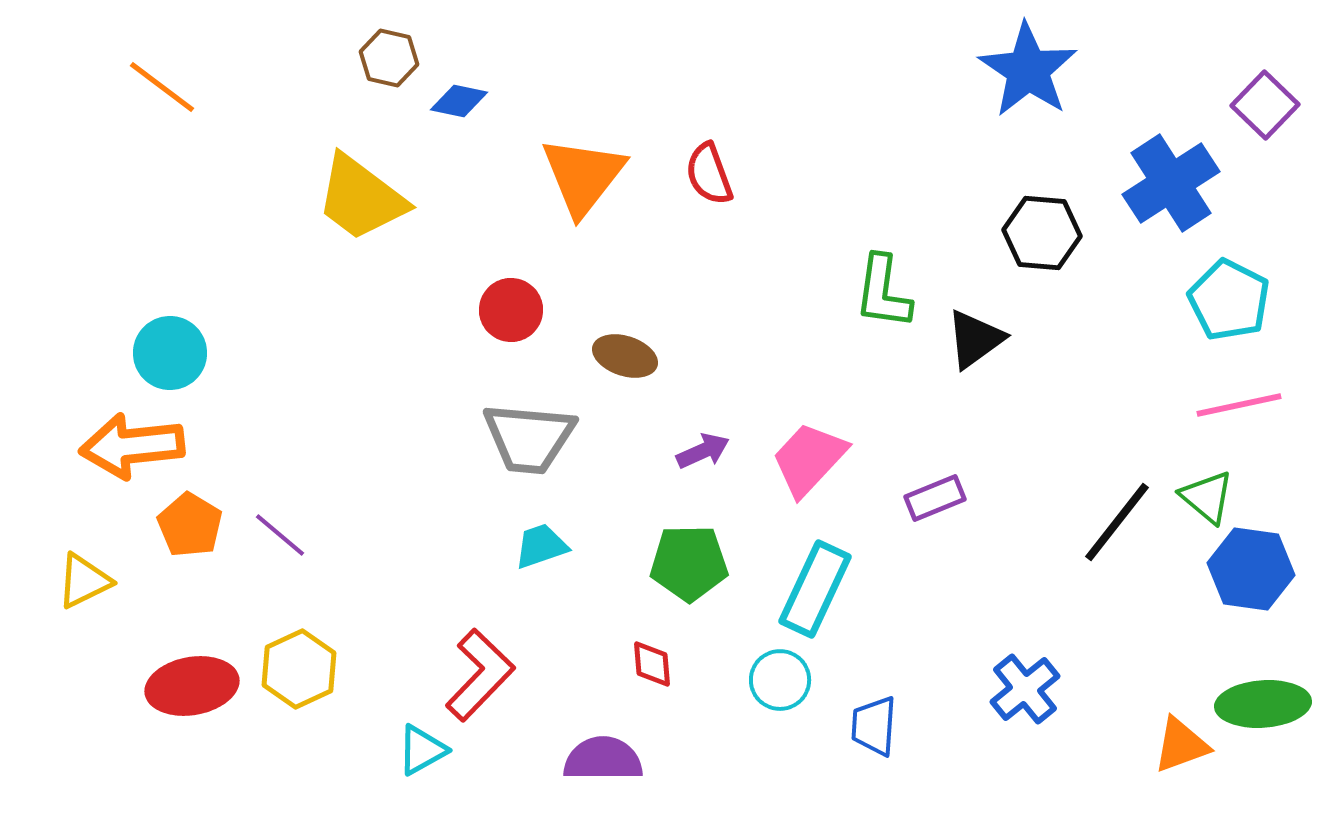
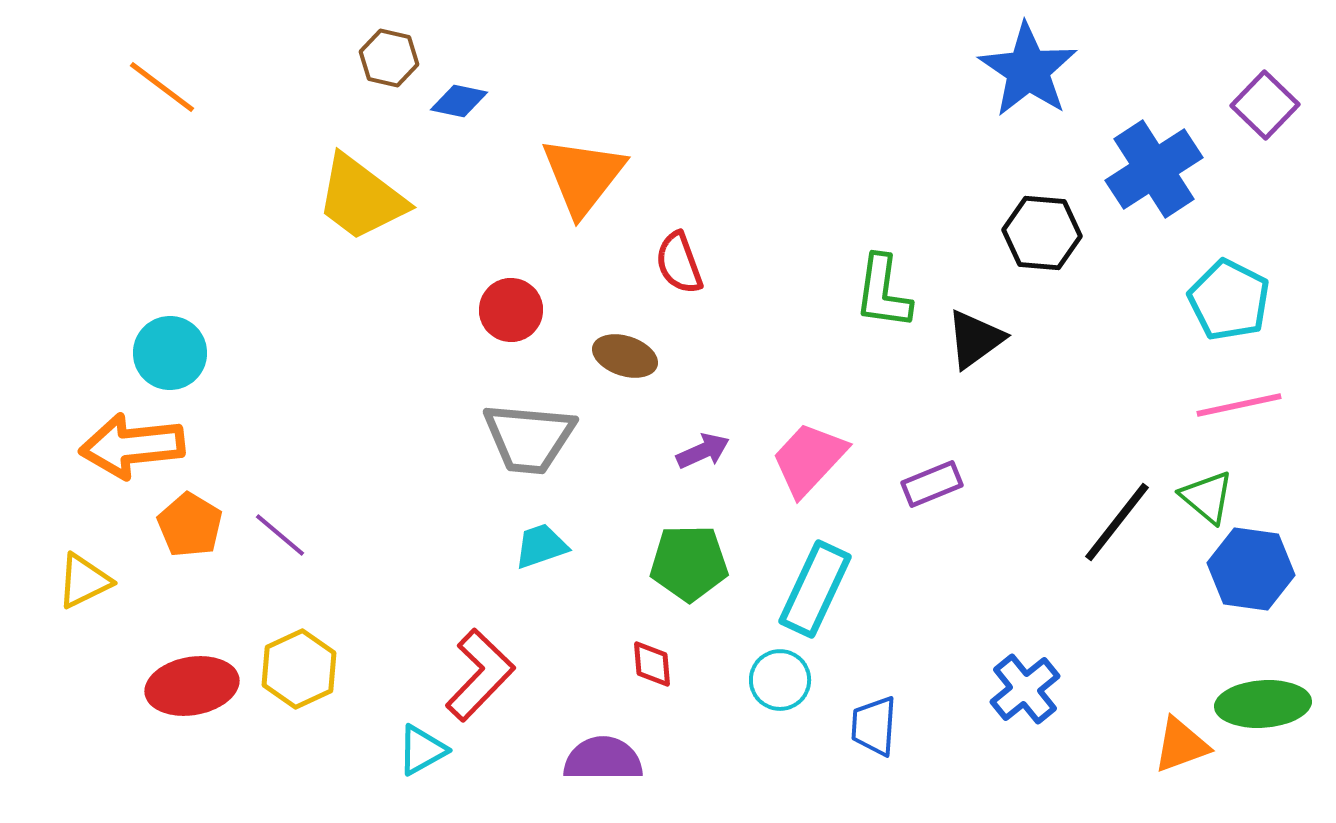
red semicircle at (709, 174): moved 30 px left, 89 px down
blue cross at (1171, 183): moved 17 px left, 14 px up
purple rectangle at (935, 498): moved 3 px left, 14 px up
